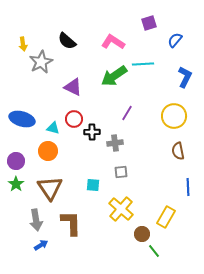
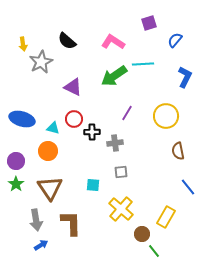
yellow circle: moved 8 px left
blue line: rotated 36 degrees counterclockwise
